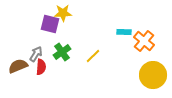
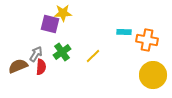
orange cross: moved 3 px right, 1 px up; rotated 30 degrees counterclockwise
